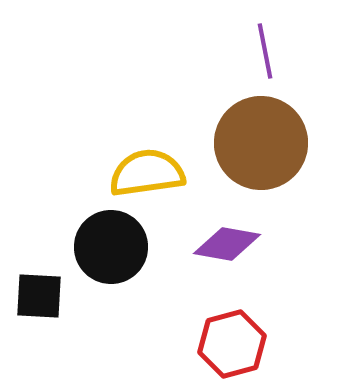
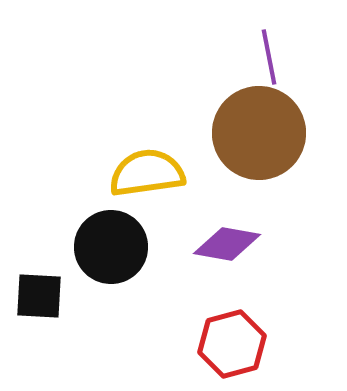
purple line: moved 4 px right, 6 px down
brown circle: moved 2 px left, 10 px up
